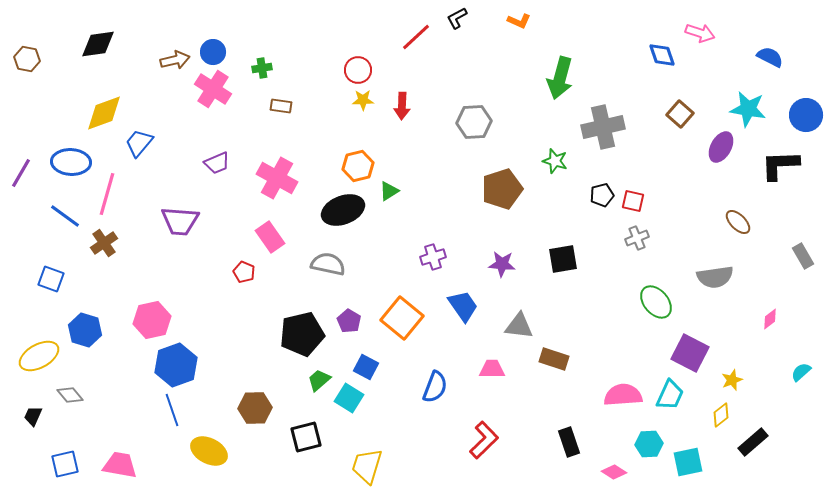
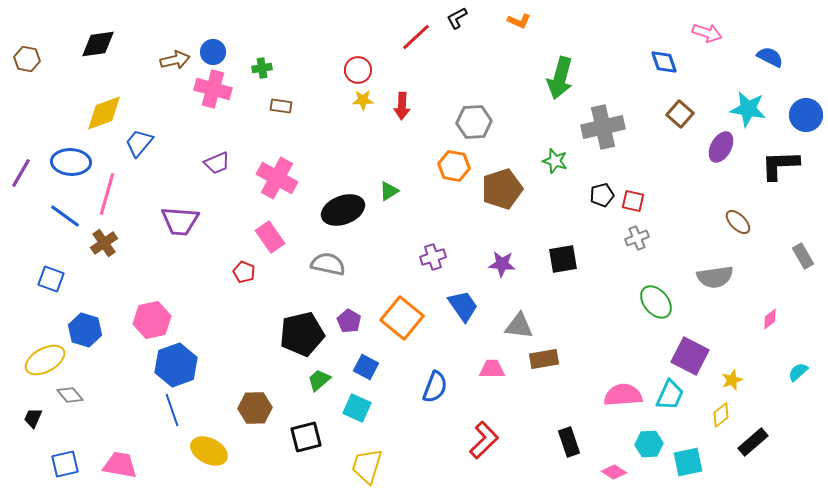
pink arrow at (700, 33): moved 7 px right
blue diamond at (662, 55): moved 2 px right, 7 px down
pink cross at (213, 89): rotated 18 degrees counterclockwise
orange hexagon at (358, 166): moved 96 px right; rotated 24 degrees clockwise
purple square at (690, 353): moved 3 px down
yellow ellipse at (39, 356): moved 6 px right, 4 px down
brown rectangle at (554, 359): moved 10 px left; rotated 28 degrees counterclockwise
cyan semicircle at (801, 372): moved 3 px left
cyan square at (349, 398): moved 8 px right, 10 px down; rotated 8 degrees counterclockwise
black trapezoid at (33, 416): moved 2 px down
